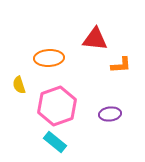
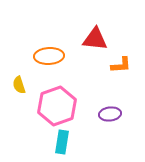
orange ellipse: moved 2 px up
cyan rectangle: moved 7 px right; rotated 60 degrees clockwise
